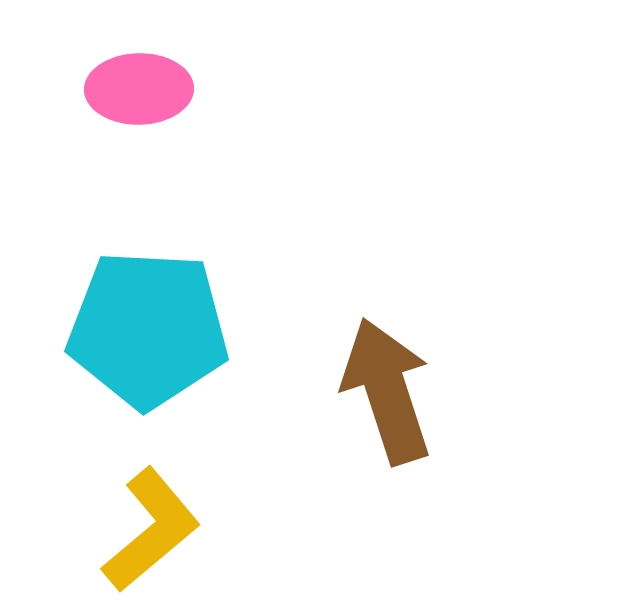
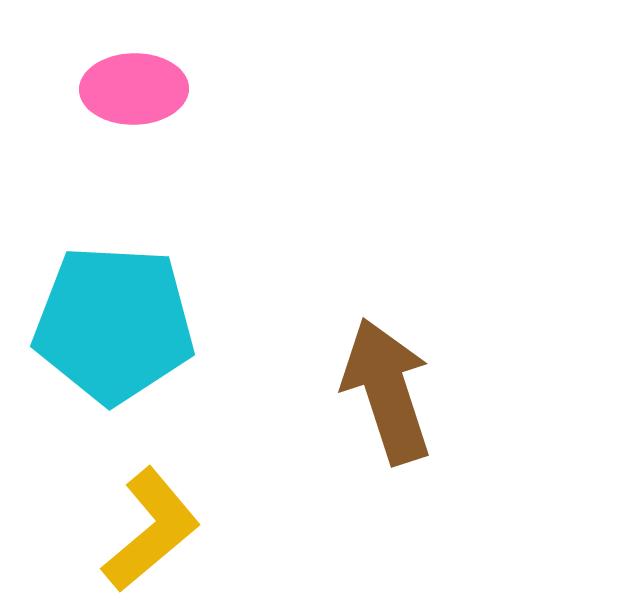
pink ellipse: moved 5 px left
cyan pentagon: moved 34 px left, 5 px up
